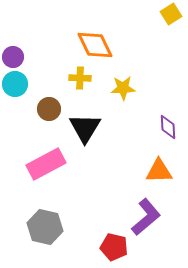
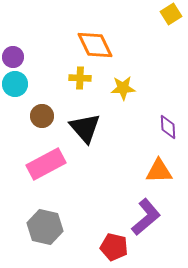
brown circle: moved 7 px left, 7 px down
black triangle: rotated 12 degrees counterclockwise
